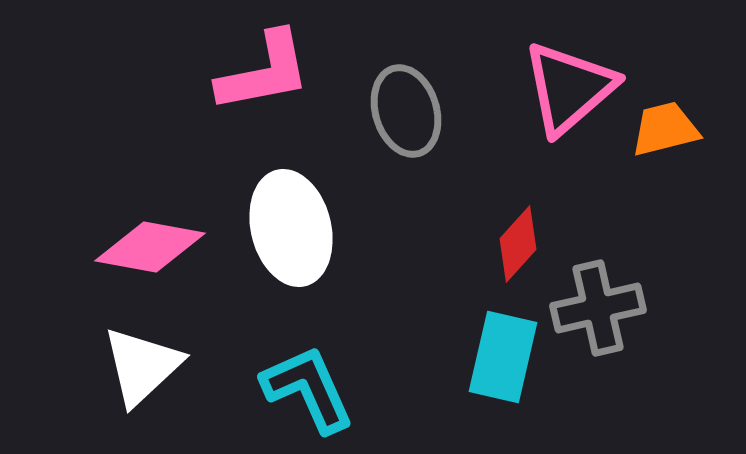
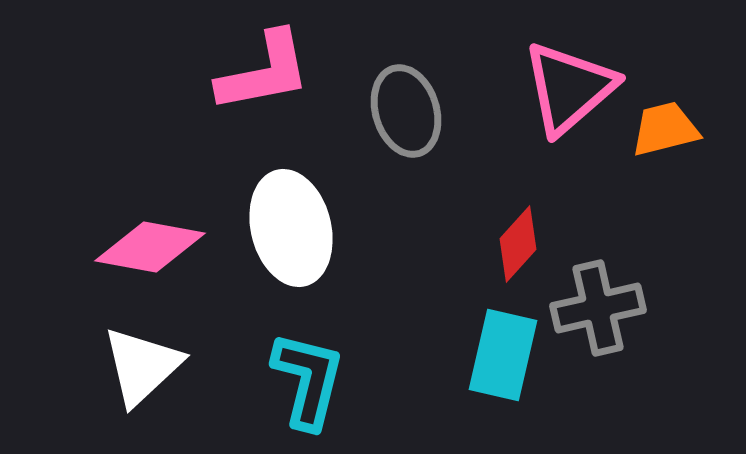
cyan rectangle: moved 2 px up
cyan L-shape: moved 9 px up; rotated 38 degrees clockwise
